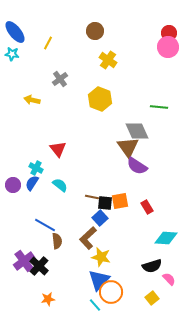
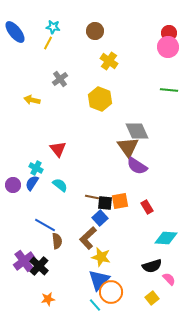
cyan star: moved 41 px right, 27 px up
yellow cross: moved 1 px right, 1 px down
green line: moved 10 px right, 17 px up
